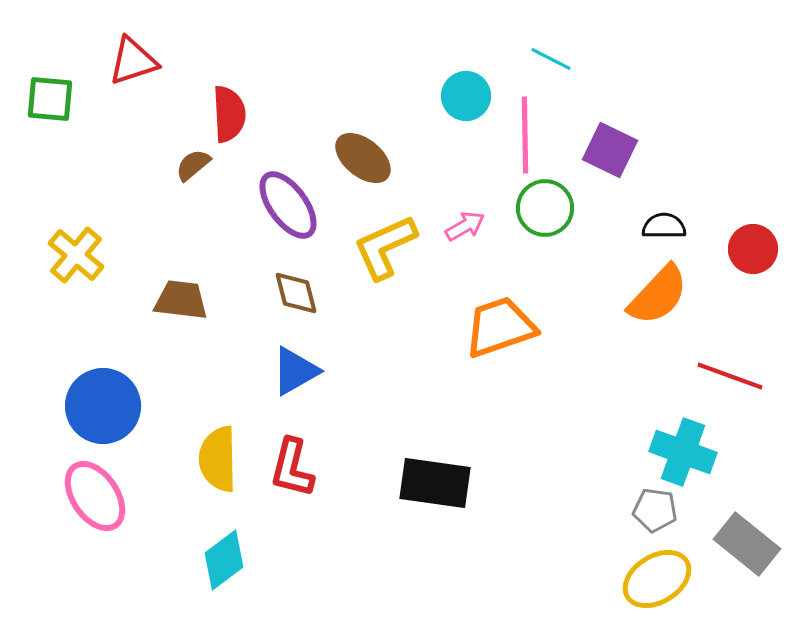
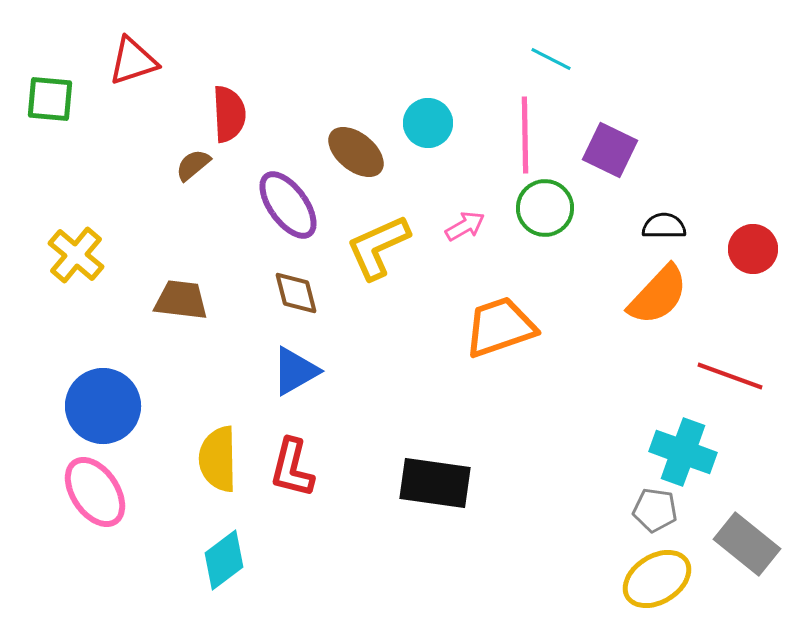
cyan circle: moved 38 px left, 27 px down
brown ellipse: moved 7 px left, 6 px up
yellow L-shape: moved 7 px left
pink ellipse: moved 4 px up
